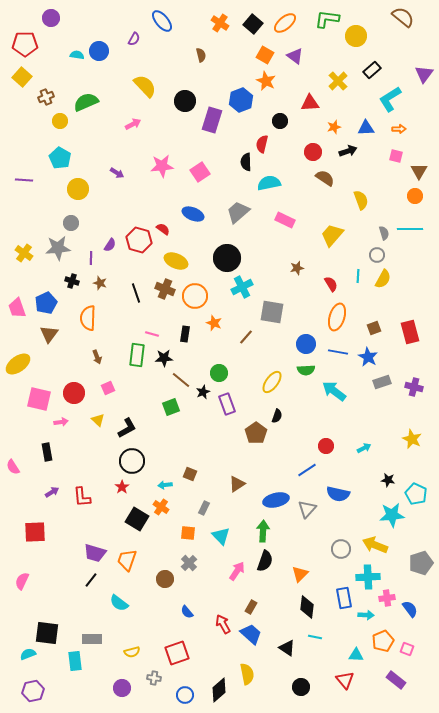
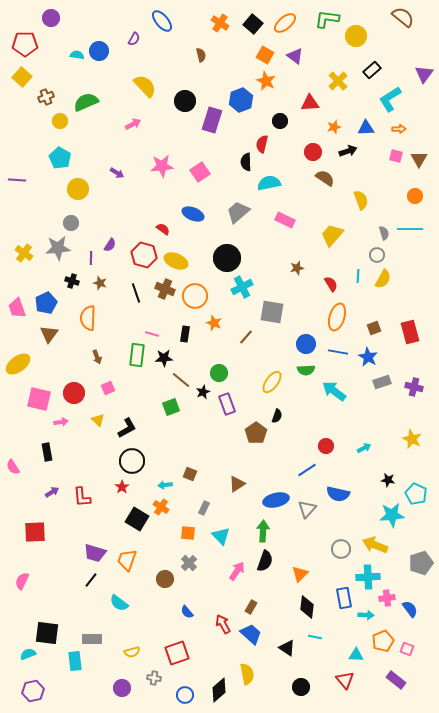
brown triangle at (419, 171): moved 12 px up
purple line at (24, 180): moved 7 px left
red hexagon at (139, 240): moved 5 px right, 15 px down
